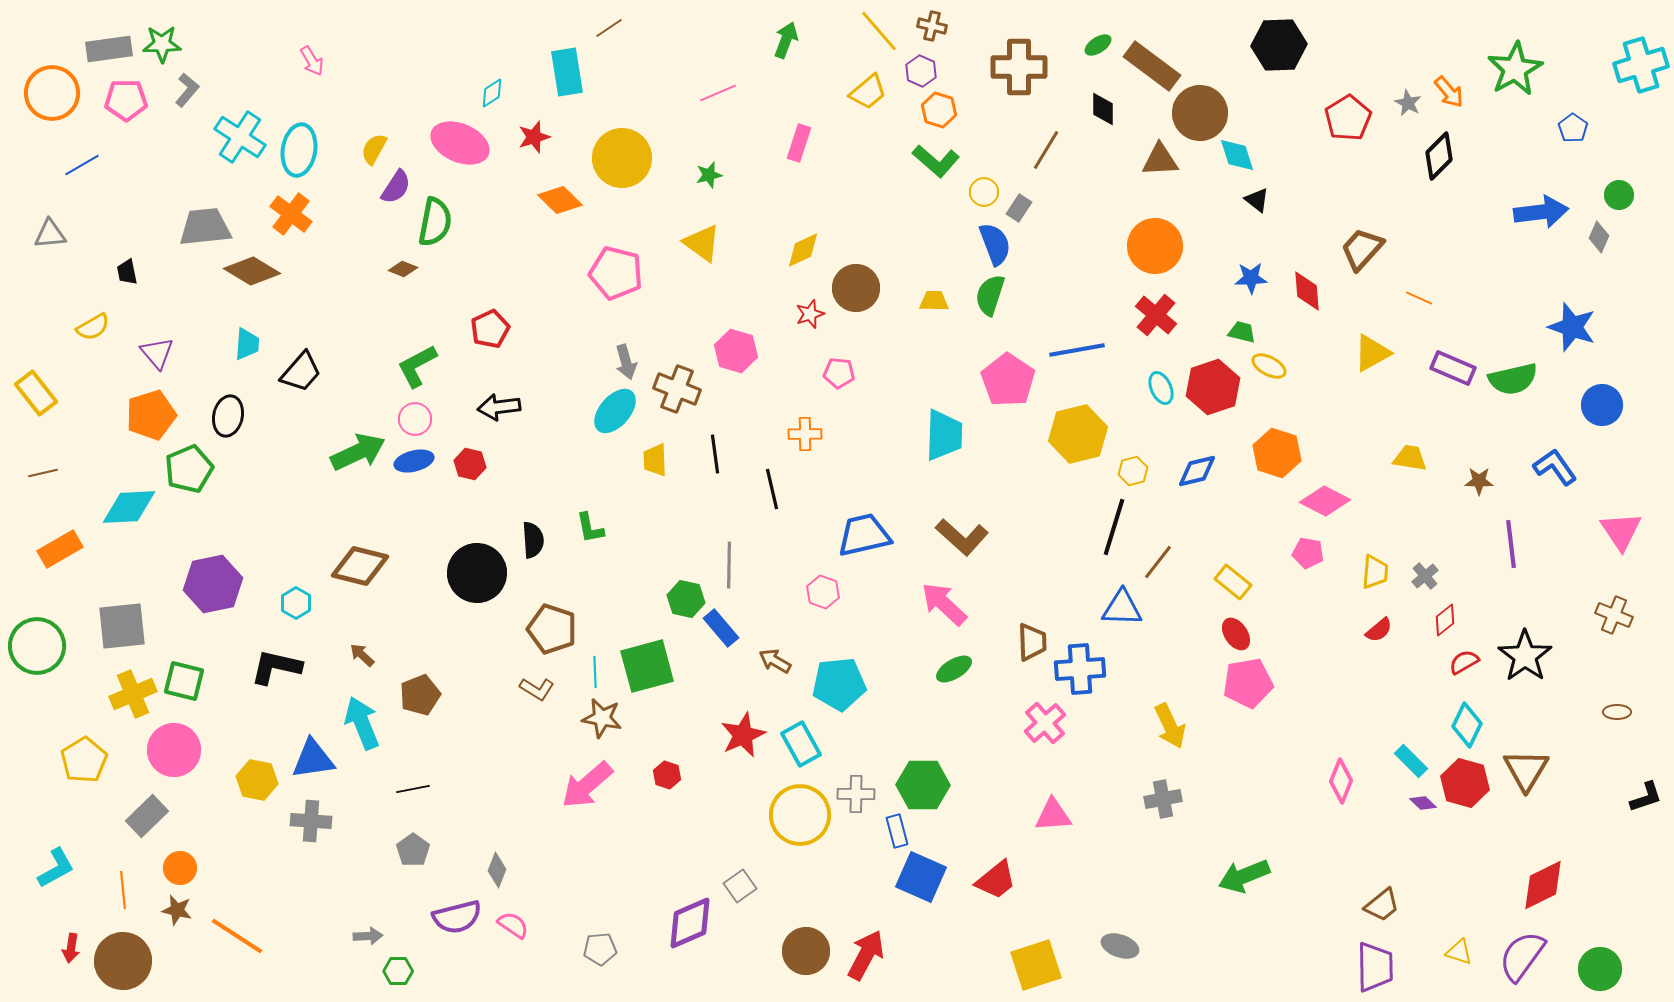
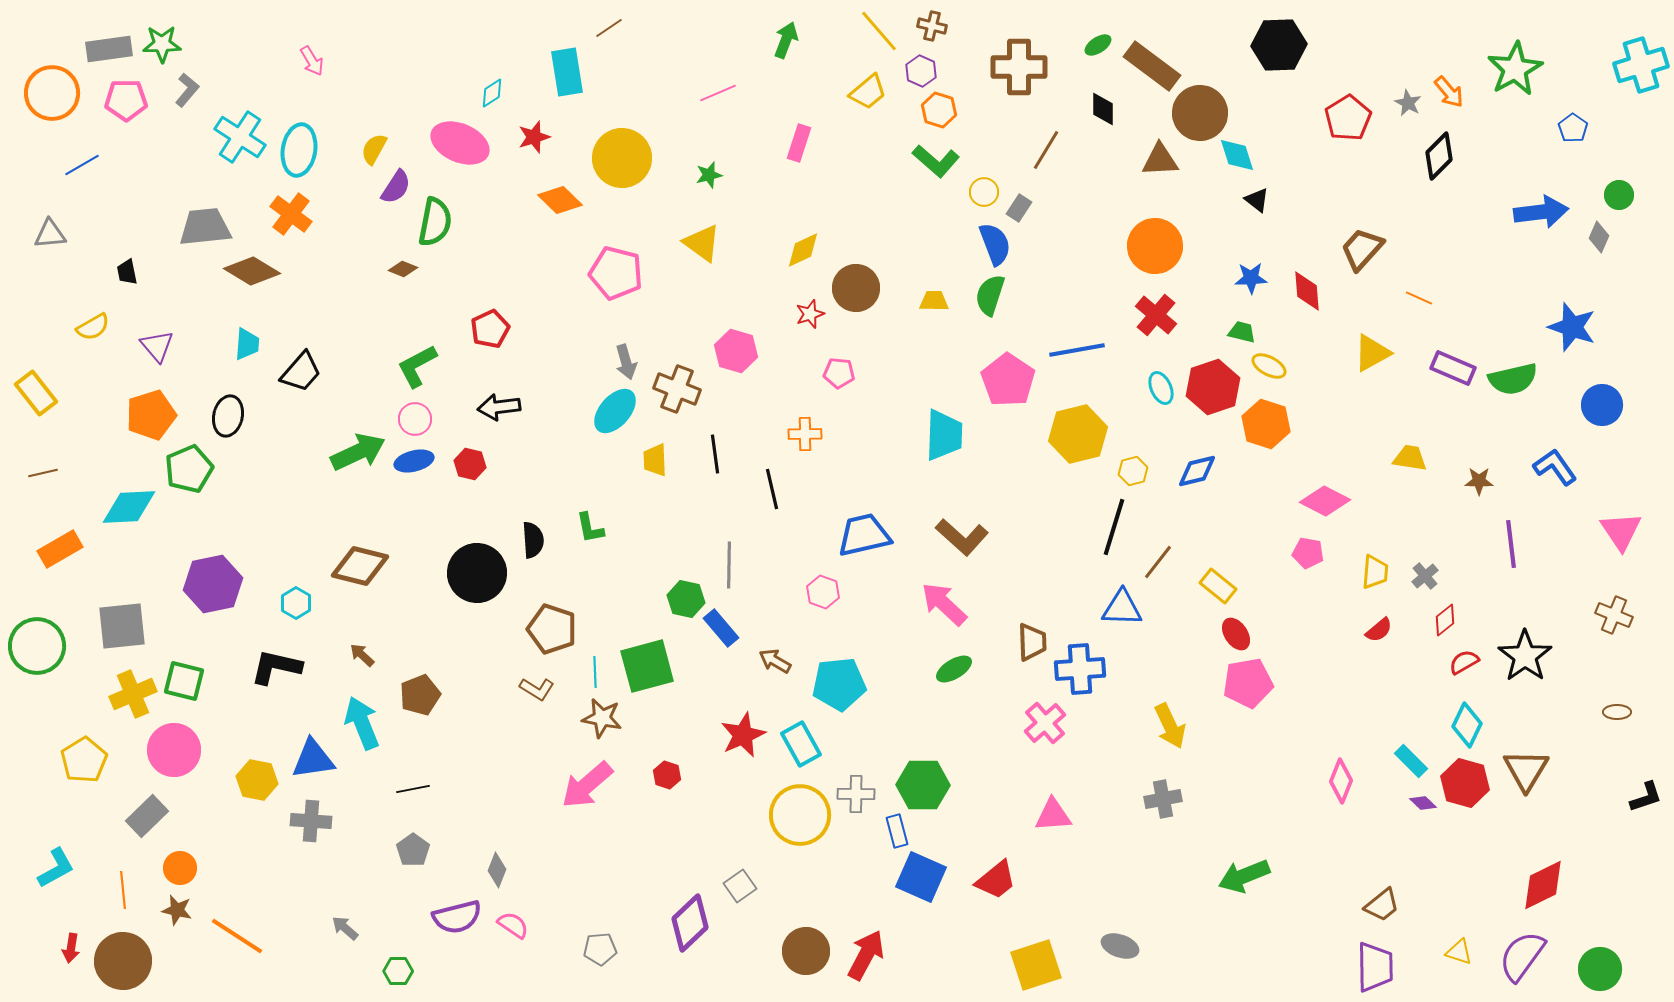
purple triangle at (157, 353): moved 7 px up
orange hexagon at (1277, 453): moved 11 px left, 29 px up
yellow rectangle at (1233, 582): moved 15 px left, 4 px down
purple diamond at (690, 923): rotated 20 degrees counterclockwise
gray arrow at (368, 936): moved 23 px left, 8 px up; rotated 136 degrees counterclockwise
